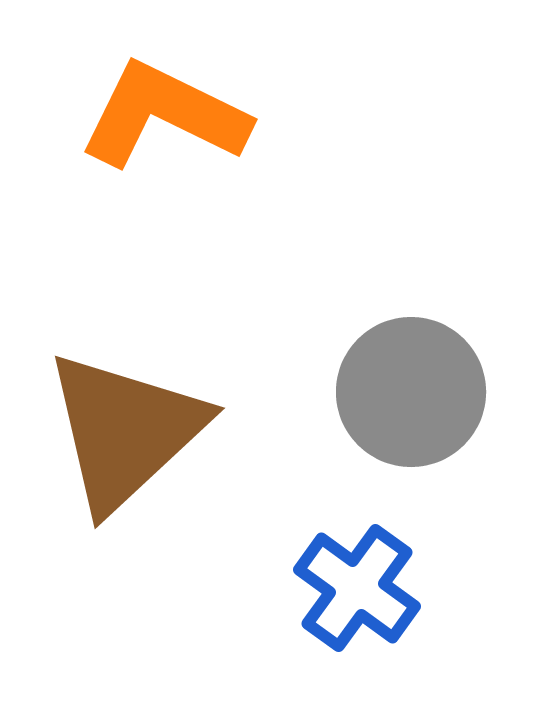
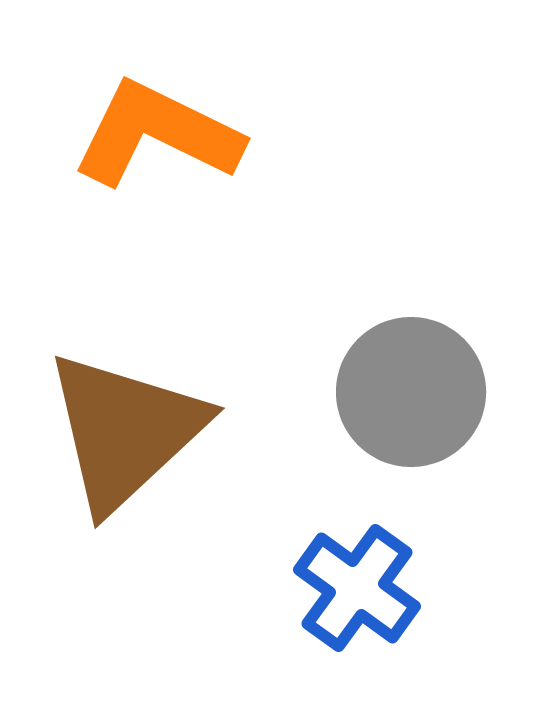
orange L-shape: moved 7 px left, 19 px down
